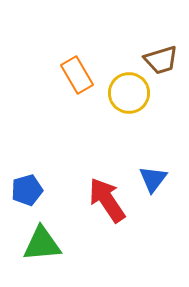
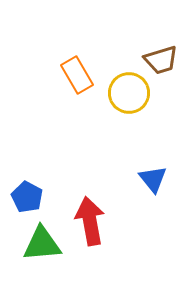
blue triangle: rotated 16 degrees counterclockwise
blue pentagon: moved 7 px down; rotated 28 degrees counterclockwise
red arrow: moved 17 px left, 21 px down; rotated 24 degrees clockwise
